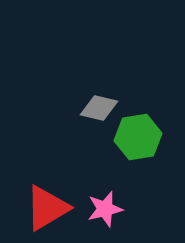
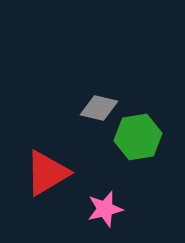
red triangle: moved 35 px up
